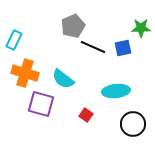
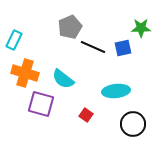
gray pentagon: moved 3 px left, 1 px down
